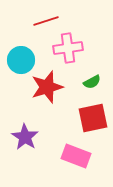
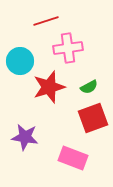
cyan circle: moved 1 px left, 1 px down
green semicircle: moved 3 px left, 5 px down
red star: moved 2 px right
red square: rotated 8 degrees counterclockwise
purple star: rotated 24 degrees counterclockwise
pink rectangle: moved 3 px left, 2 px down
